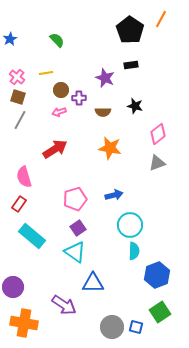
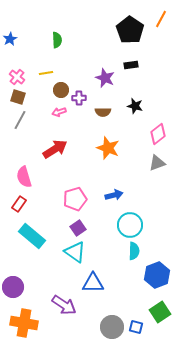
green semicircle: rotated 42 degrees clockwise
orange star: moved 2 px left; rotated 10 degrees clockwise
